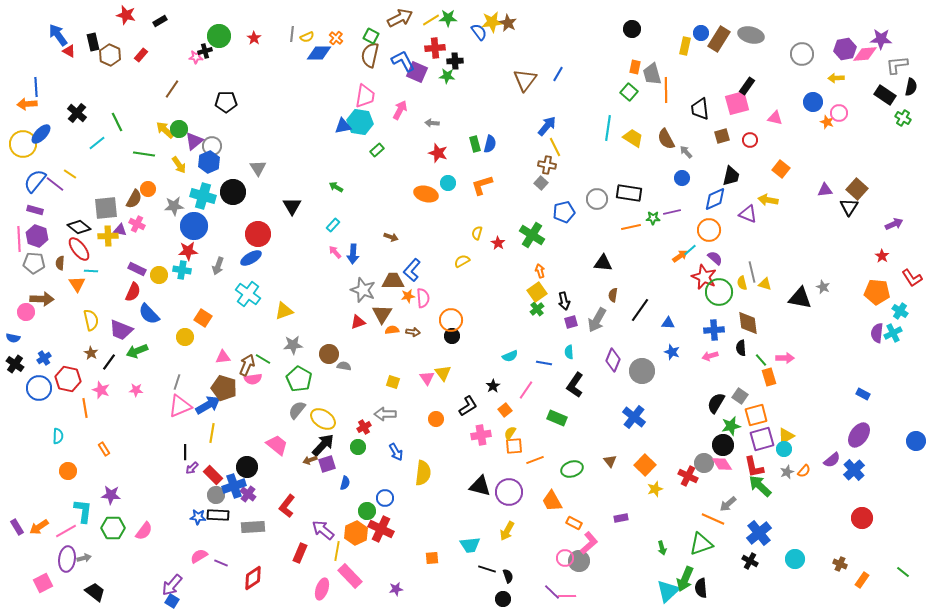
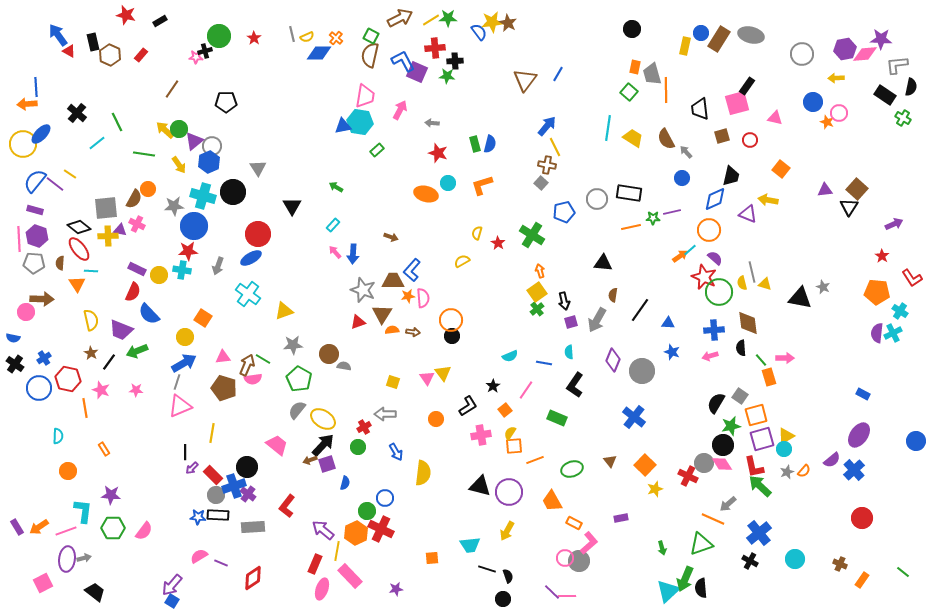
gray line at (292, 34): rotated 21 degrees counterclockwise
blue arrow at (208, 405): moved 24 px left, 42 px up
pink line at (66, 531): rotated 10 degrees clockwise
red rectangle at (300, 553): moved 15 px right, 11 px down
